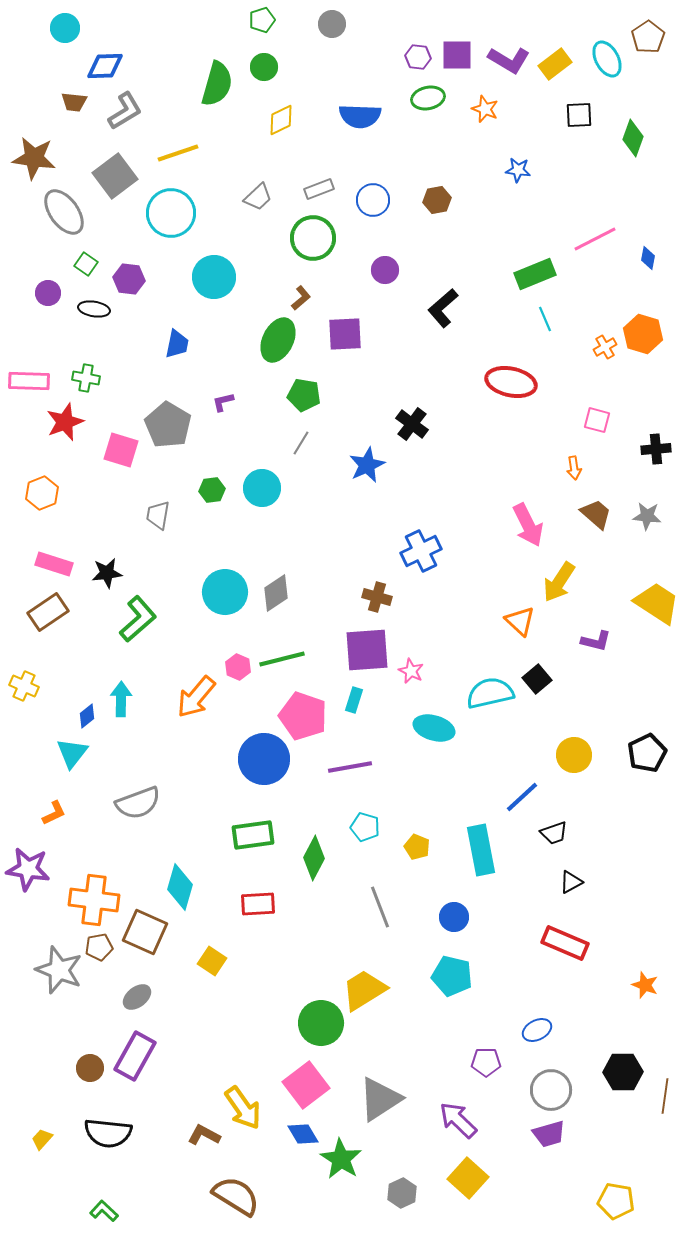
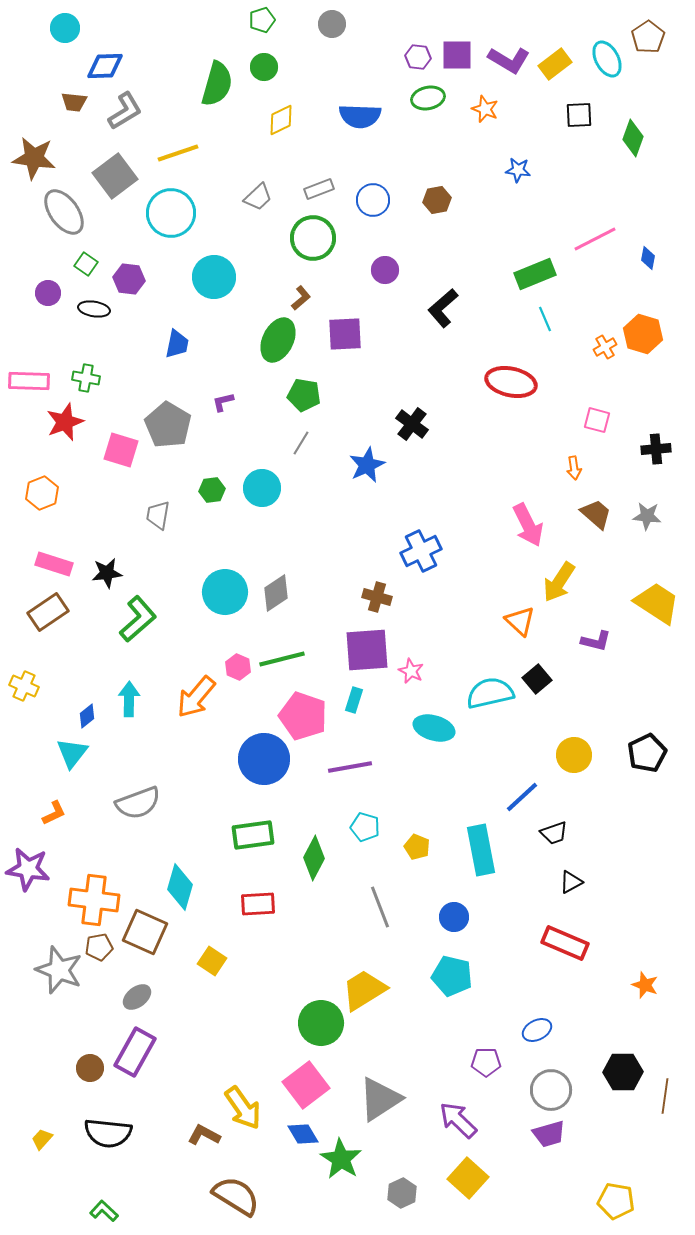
cyan arrow at (121, 699): moved 8 px right
purple rectangle at (135, 1056): moved 4 px up
